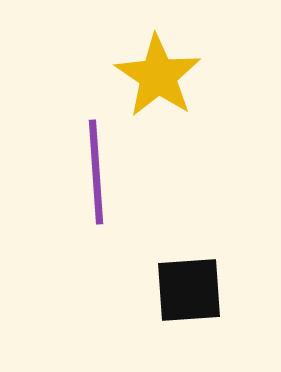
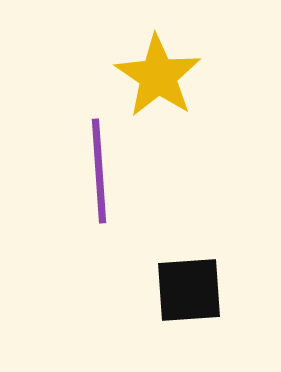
purple line: moved 3 px right, 1 px up
